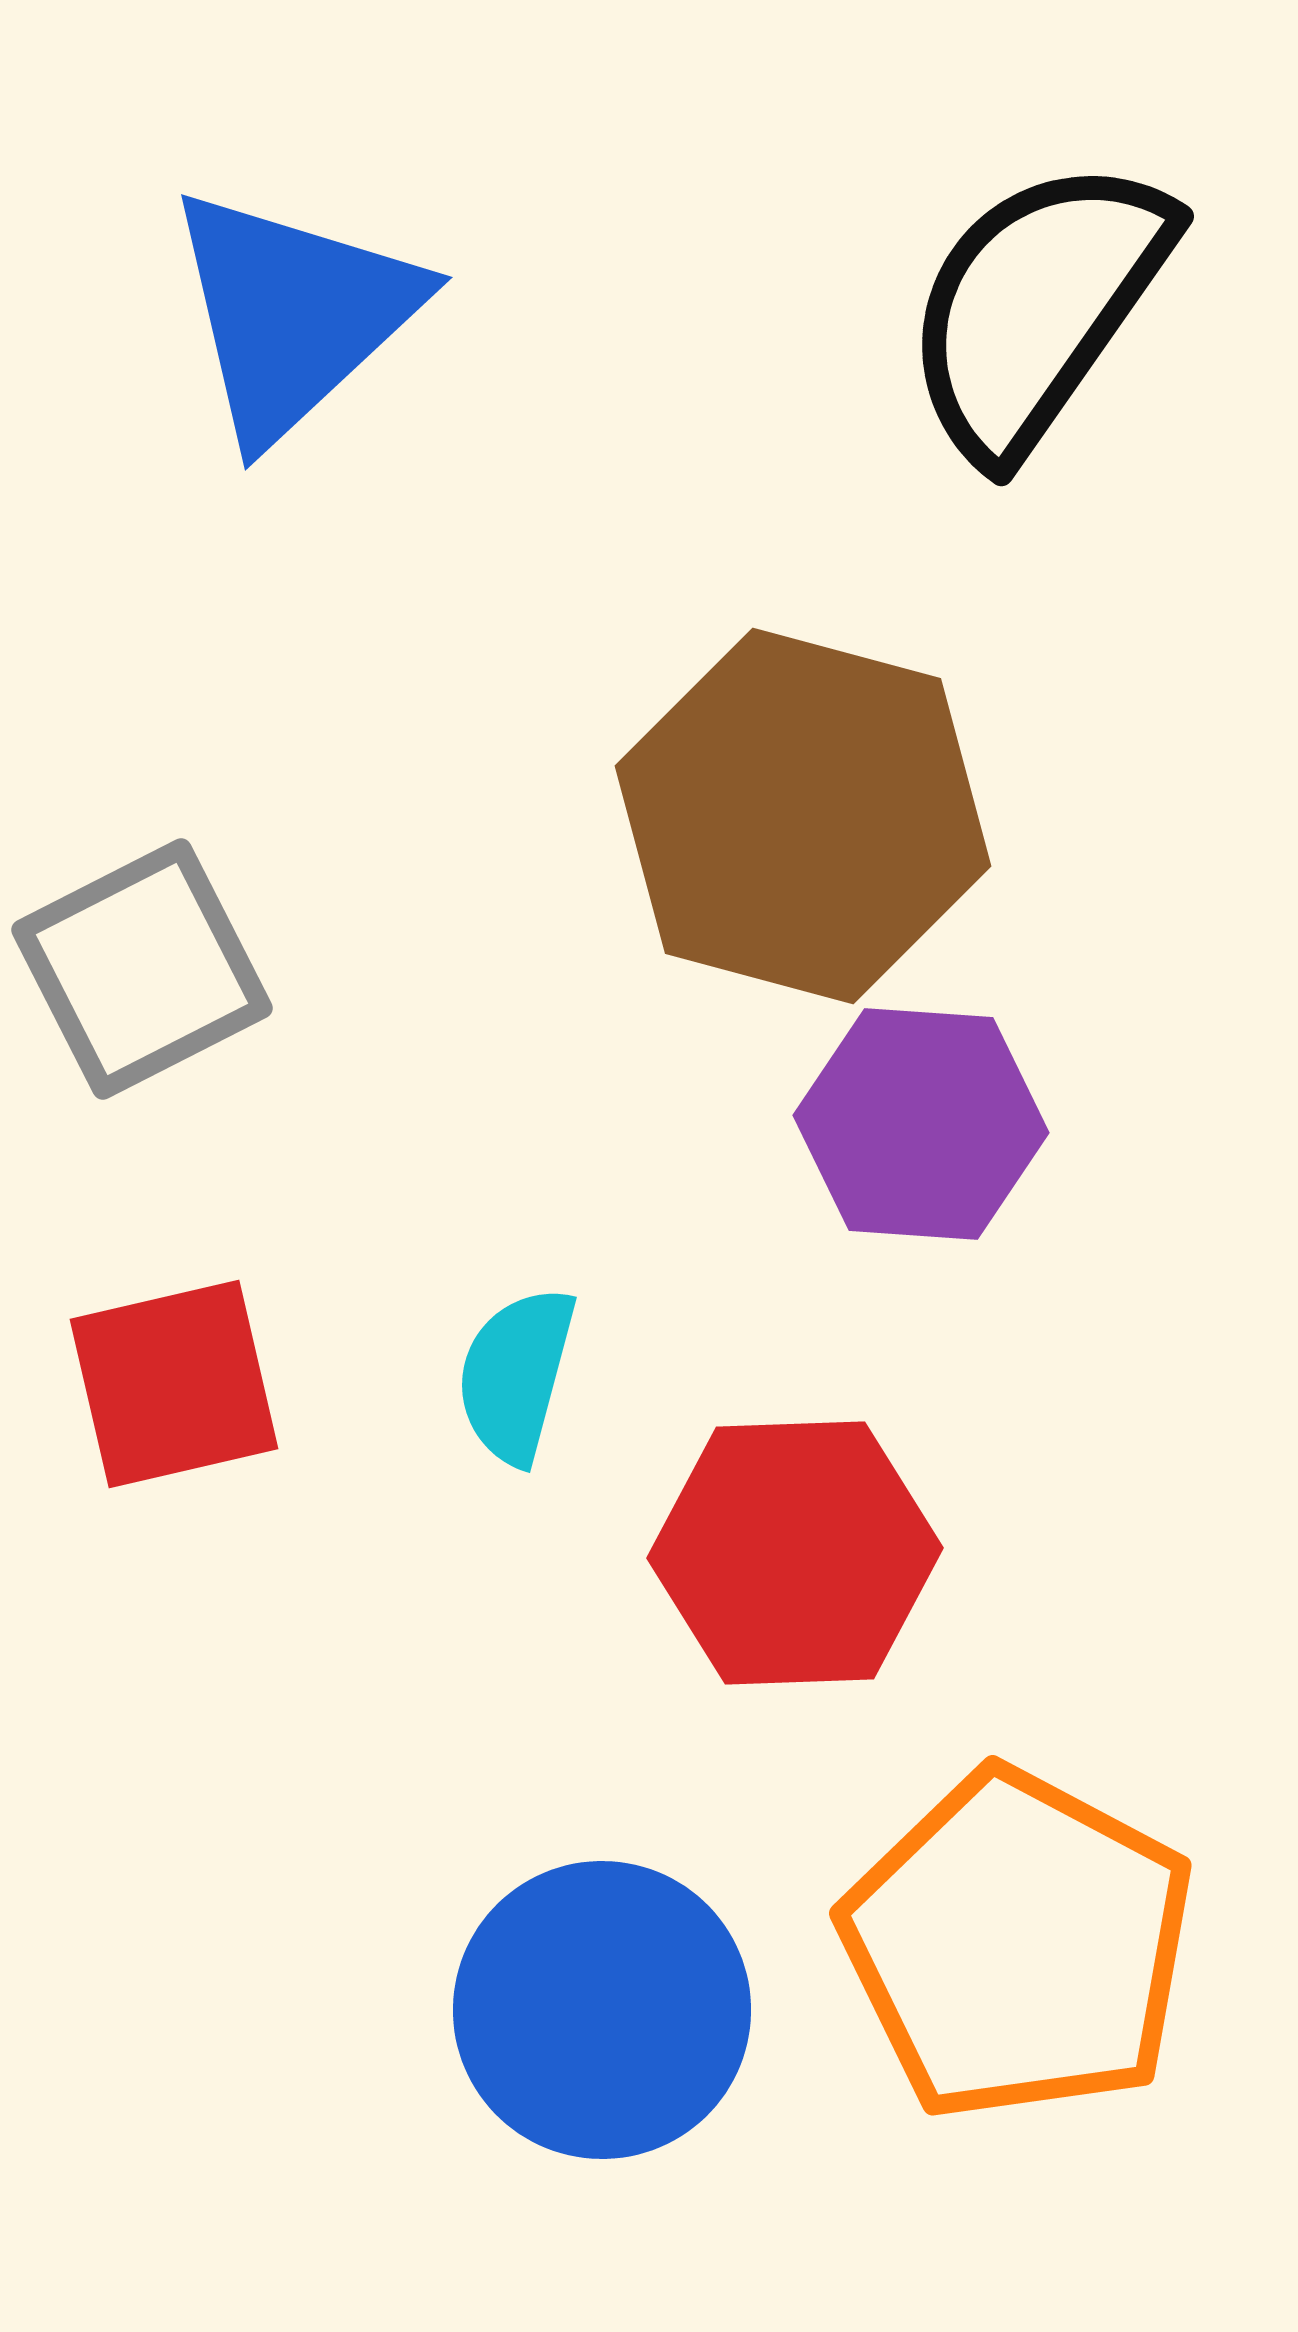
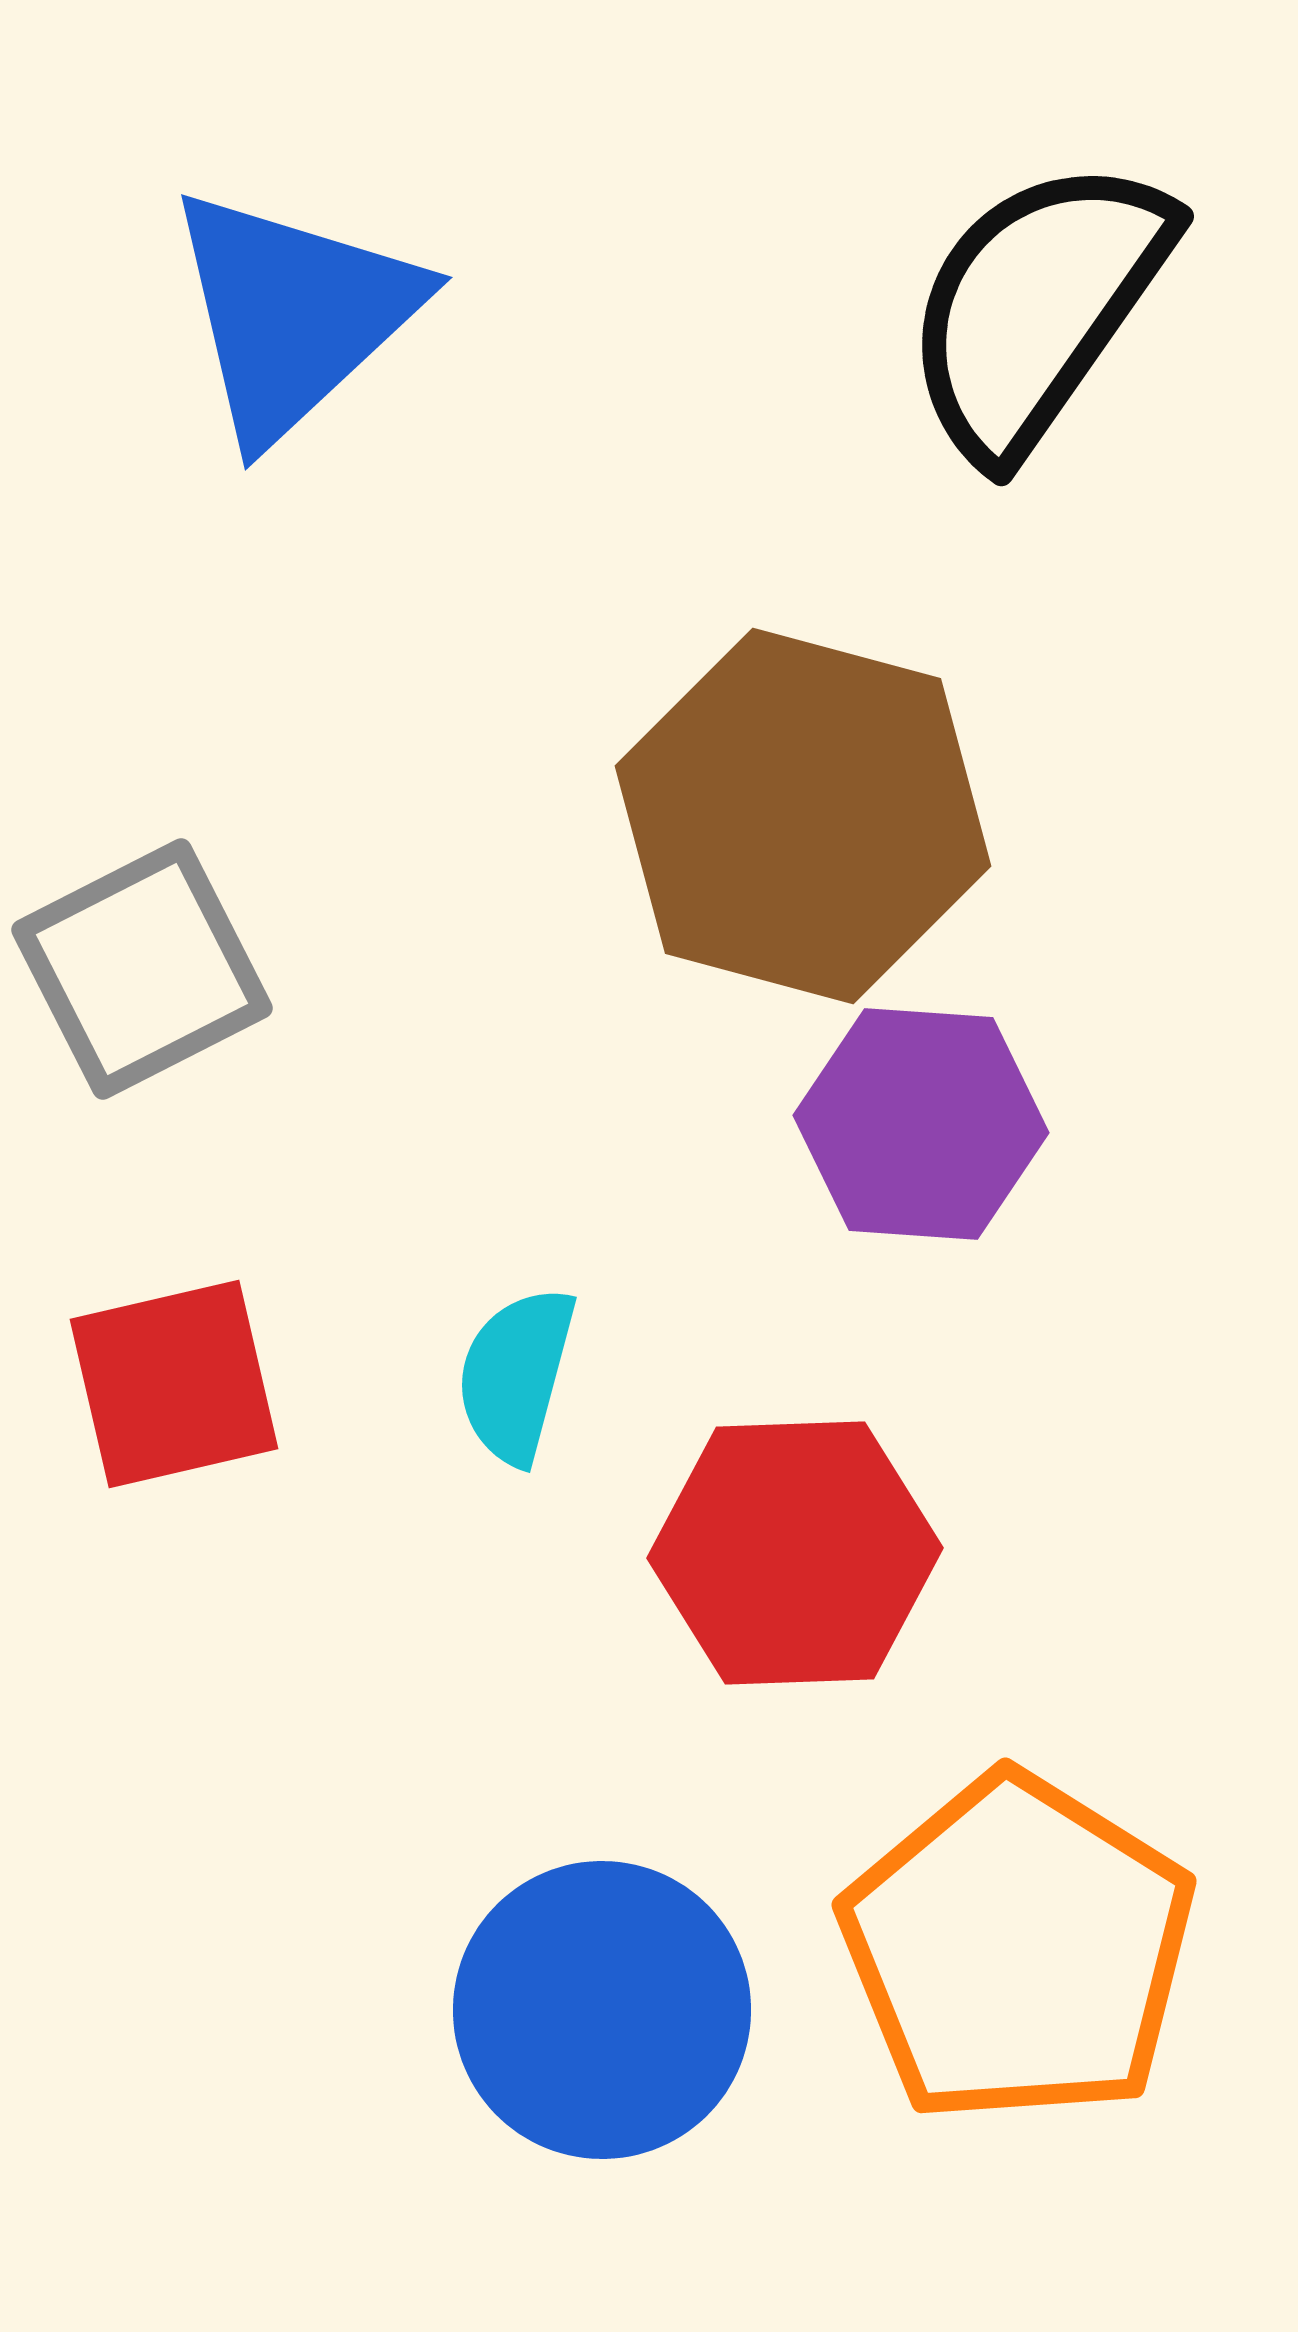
orange pentagon: moved 4 px down; rotated 4 degrees clockwise
